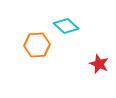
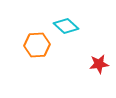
red star: rotated 30 degrees counterclockwise
